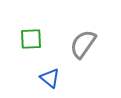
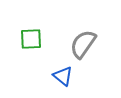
blue triangle: moved 13 px right, 2 px up
